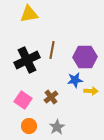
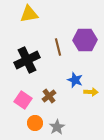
brown line: moved 6 px right, 3 px up; rotated 24 degrees counterclockwise
purple hexagon: moved 17 px up
blue star: rotated 28 degrees clockwise
yellow arrow: moved 1 px down
brown cross: moved 2 px left, 1 px up
orange circle: moved 6 px right, 3 px up
